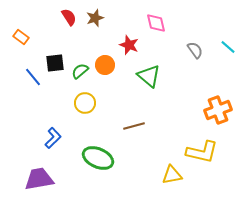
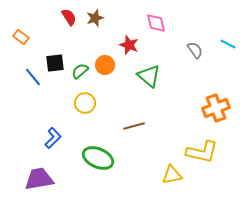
cyan line: moved 3 px up; rotated 14 degrees counterclockwise
orange cross: moved 2 px left, 2 px up
